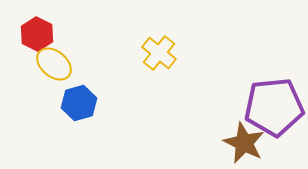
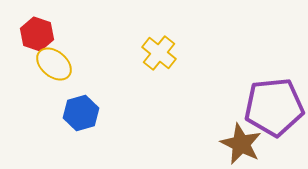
red hexagon: rotated 8 degrees counterclockwise
blue hexagon: moved 2 px right, 10 px down
brown star: moved 3 px left, 1 px down
